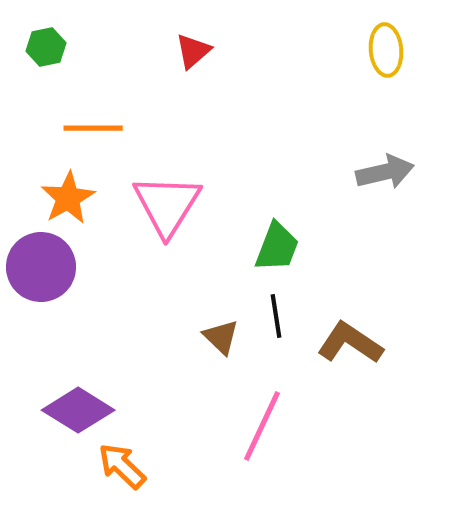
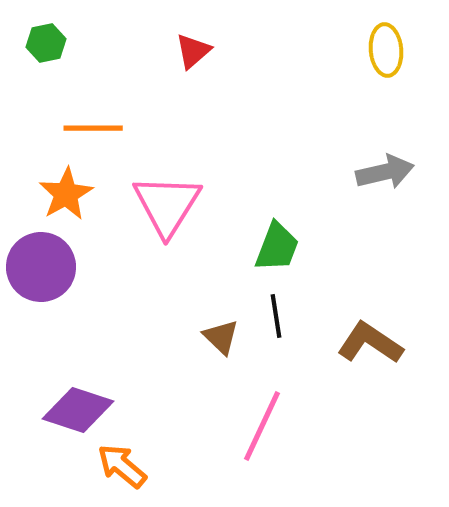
green hexagon: moved 4 px up
orange star: moved 2 px left, 4 px up
brown L-shape: moved 20 px right
purple diamond: rotated 14 degrees counterclockwise
orange arrow: rotated 4 degrees counterclockwise
